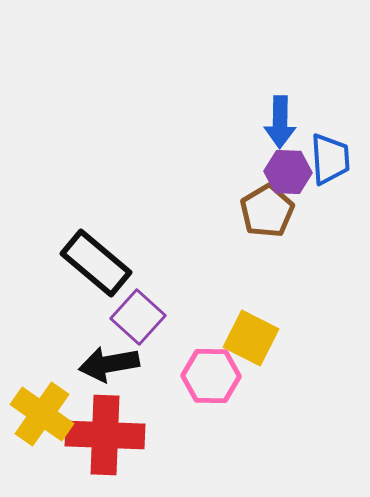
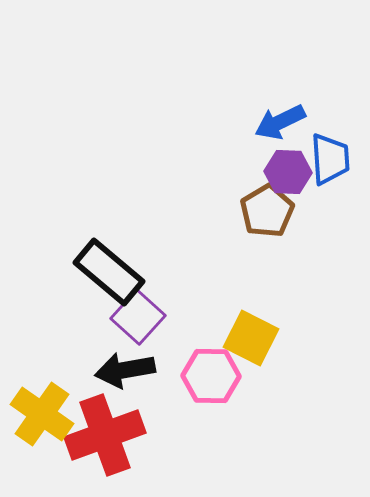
blue arrow: rotated 63 degrees clockwise
black rectangle: moved 13 px right, 9 px down
black arrow: moved 16 px right, 6 px down
red cross: rotated 22 degrees counterclockwise
